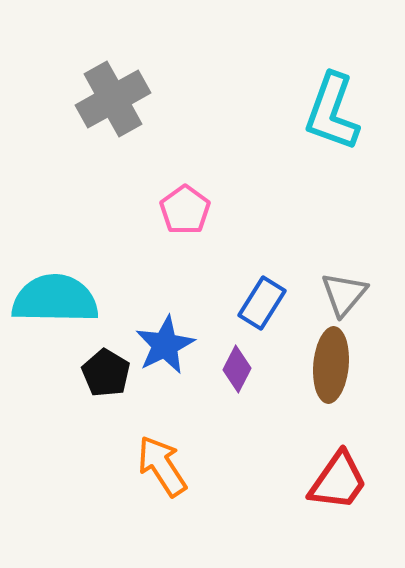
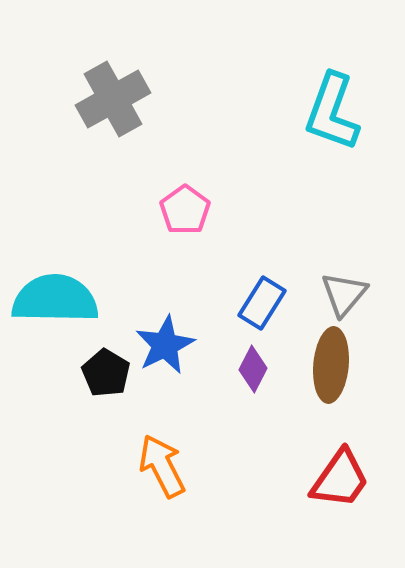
purple diamond: moved 16 px right
orange arrow: rotated 6 degrees clockwise
red trapezoid: moved 2 px right, 2 px up
